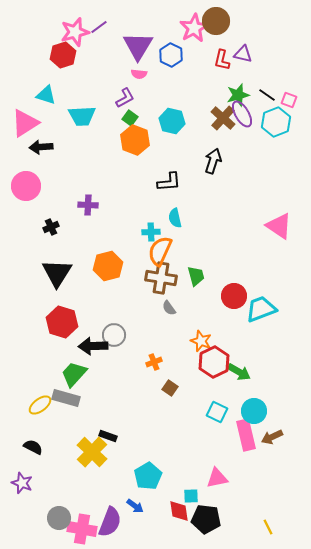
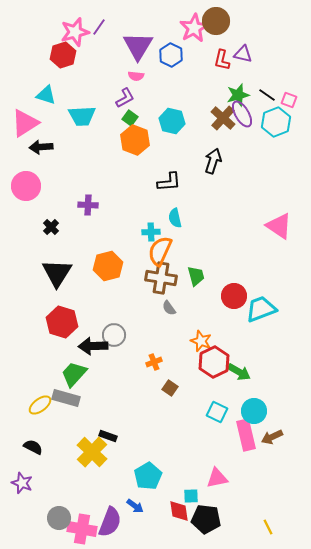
purple line at (99, 27): rotated 18 degrees counterclockwise
pink semicircle at (139, 74): moved 3 px left, 2 px down
black cross at (51, 227): rotated 21 degrees counterclockwise
